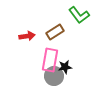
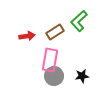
green L-shape: moved 6 px down; rotated 85 degrees clockwise
black star: moved 17 px right, 9 px down
